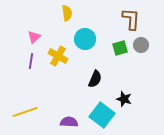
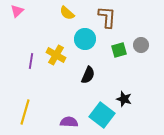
yellow semicircle: rotated 140 degrees clockwise
brown L-shape: moved 24 px left, 2 px up
pink triangle: moved 17 px left, 26 px up
green square: moved 1 px left, 2 px down
yellow cross: moved 2 px left, 1 px up
black semicircle: moved 7 px left, 4 px up
yellow line: rotated 55 degrees counterclockwise
